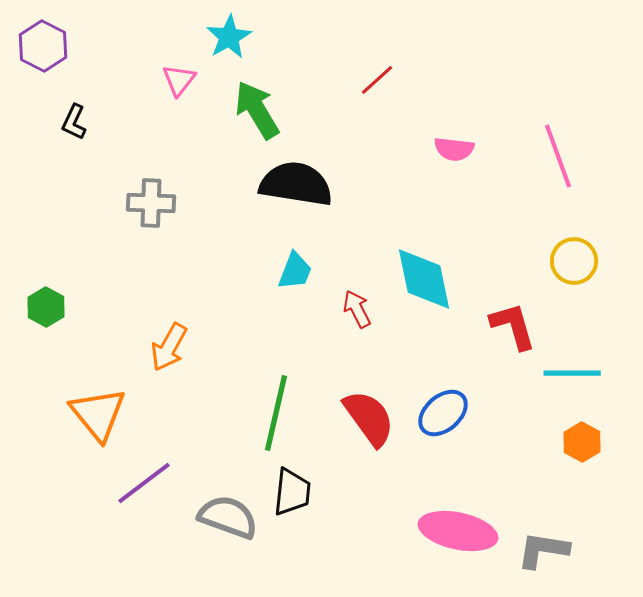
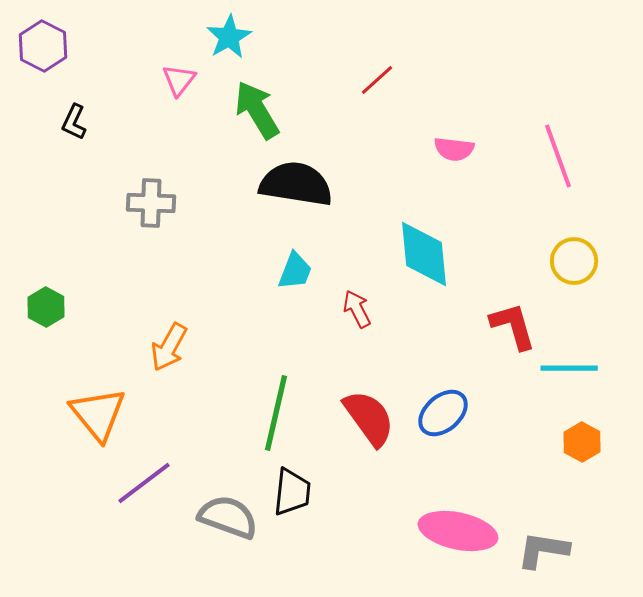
cyan diamond: moved 25 px up; rotated 6 degrees clockwise
cyan line: moved 3 px left, 5 px up
